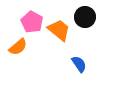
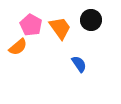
black circle: moved 6 px right, 3 px down
pink pentagon: moved 1 px left, 3 px down
orange trapezoid: moved 1 px right, 2 px up; rotated 15 degrees clockwise
